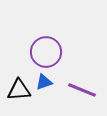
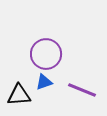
purple circle: moved 2 px down
black triangle: moved 5 px down
